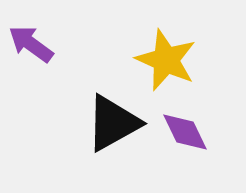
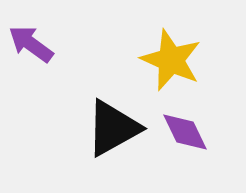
yellow star: moved 5 px right
black triangle: moved 5 px down
